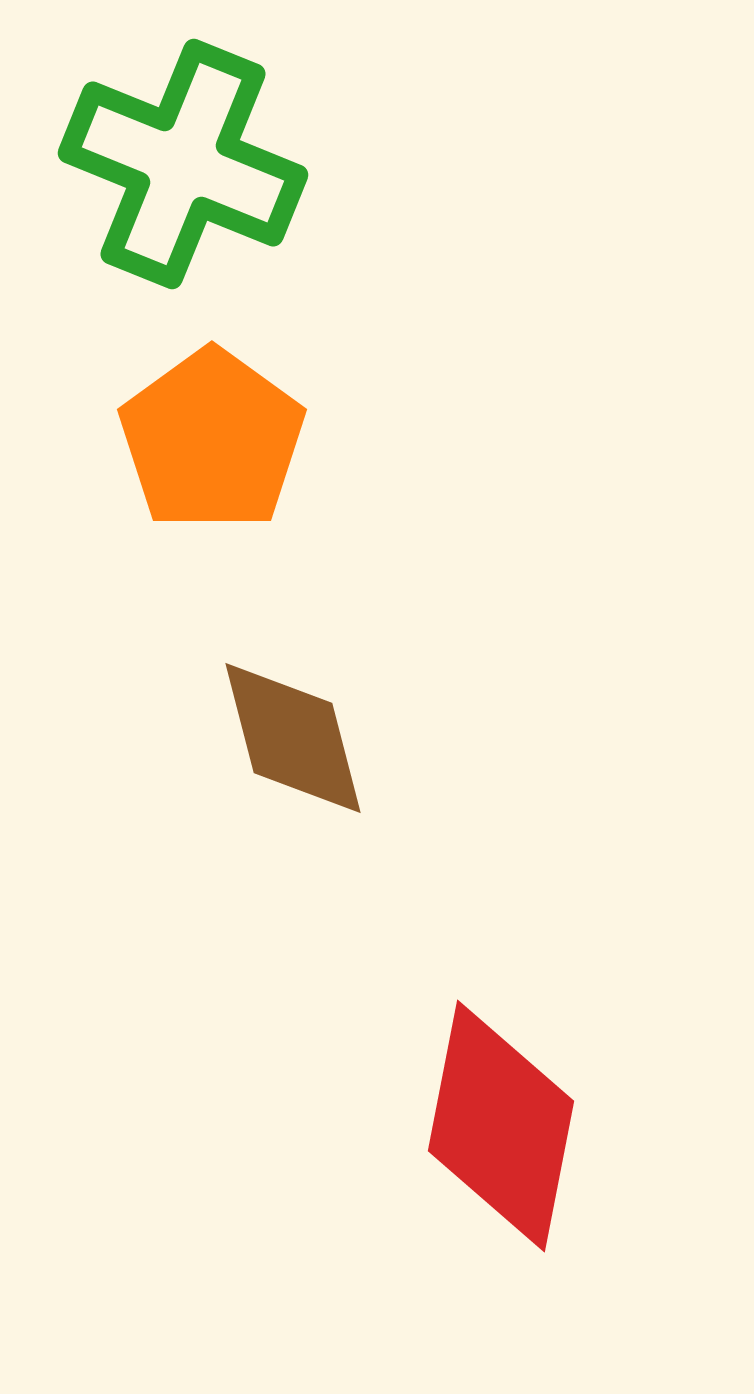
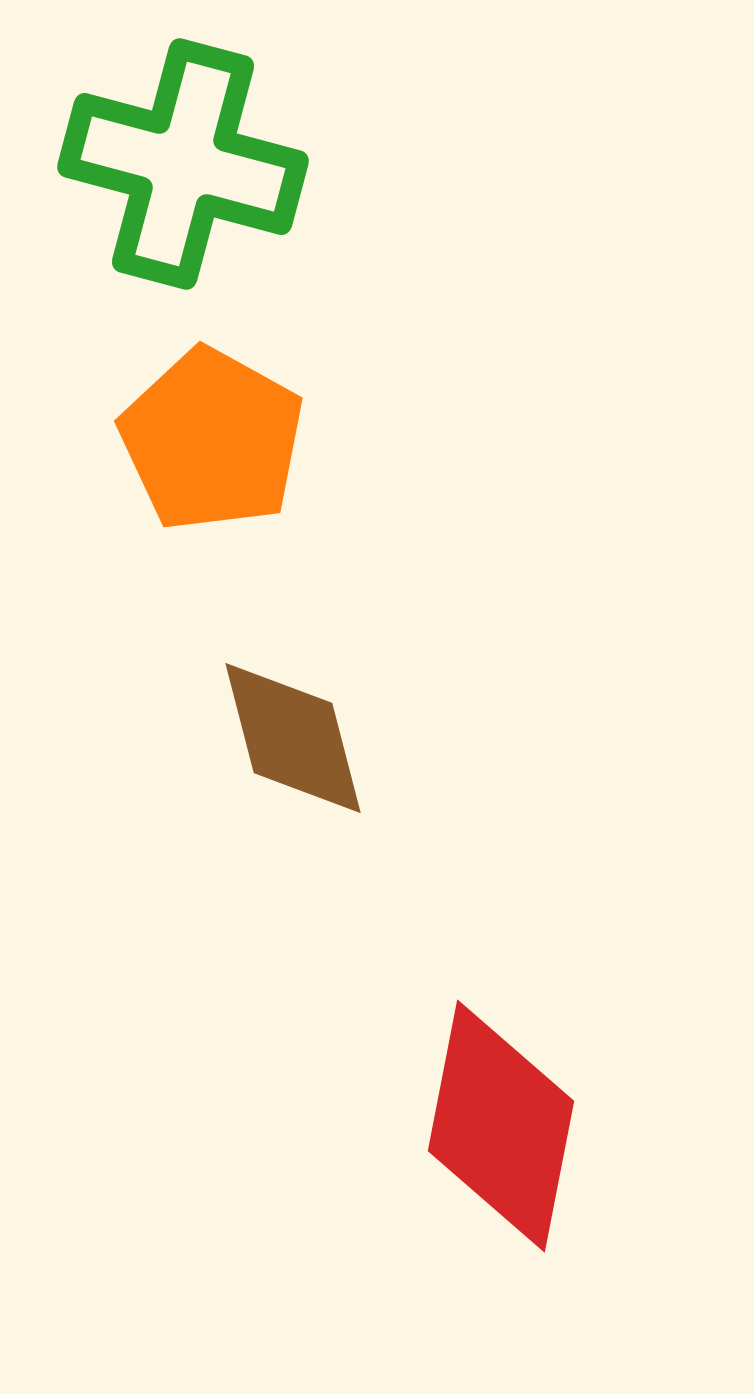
green cross: rotated 7 degrees counterclockwise
orange pentagon: rotated 7 degrees counterclockwise
